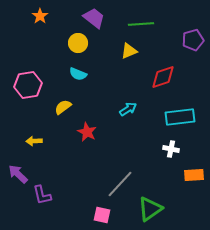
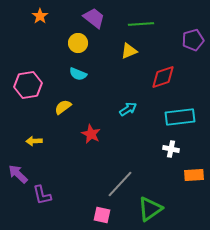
red star: moved 4 px right, 2 px down
